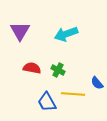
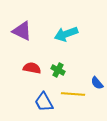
purple triangle: moved 2 px right; rotated 35 degrees counterclockwise
blue trapezoid: moved 3 px left
